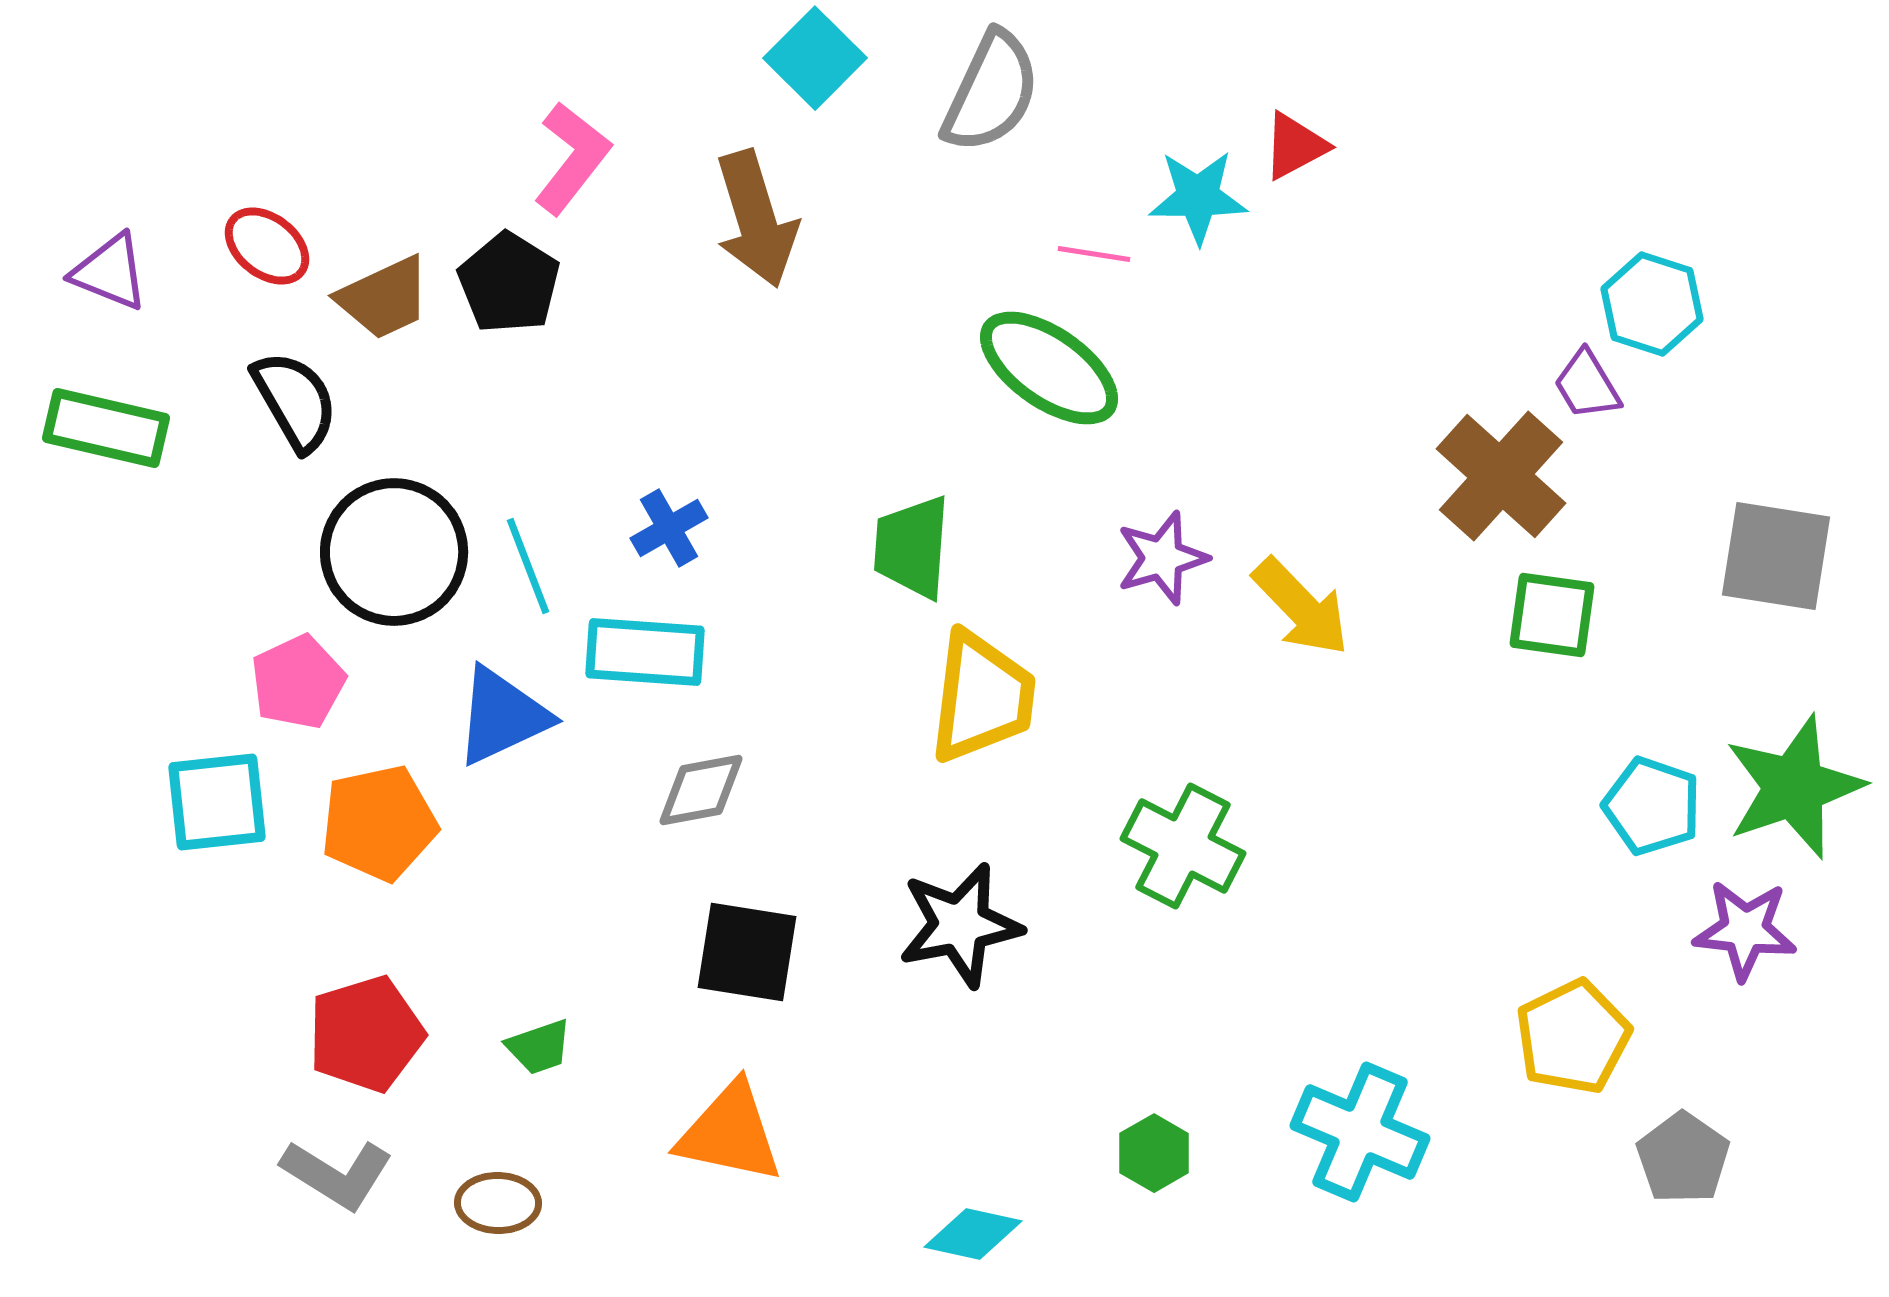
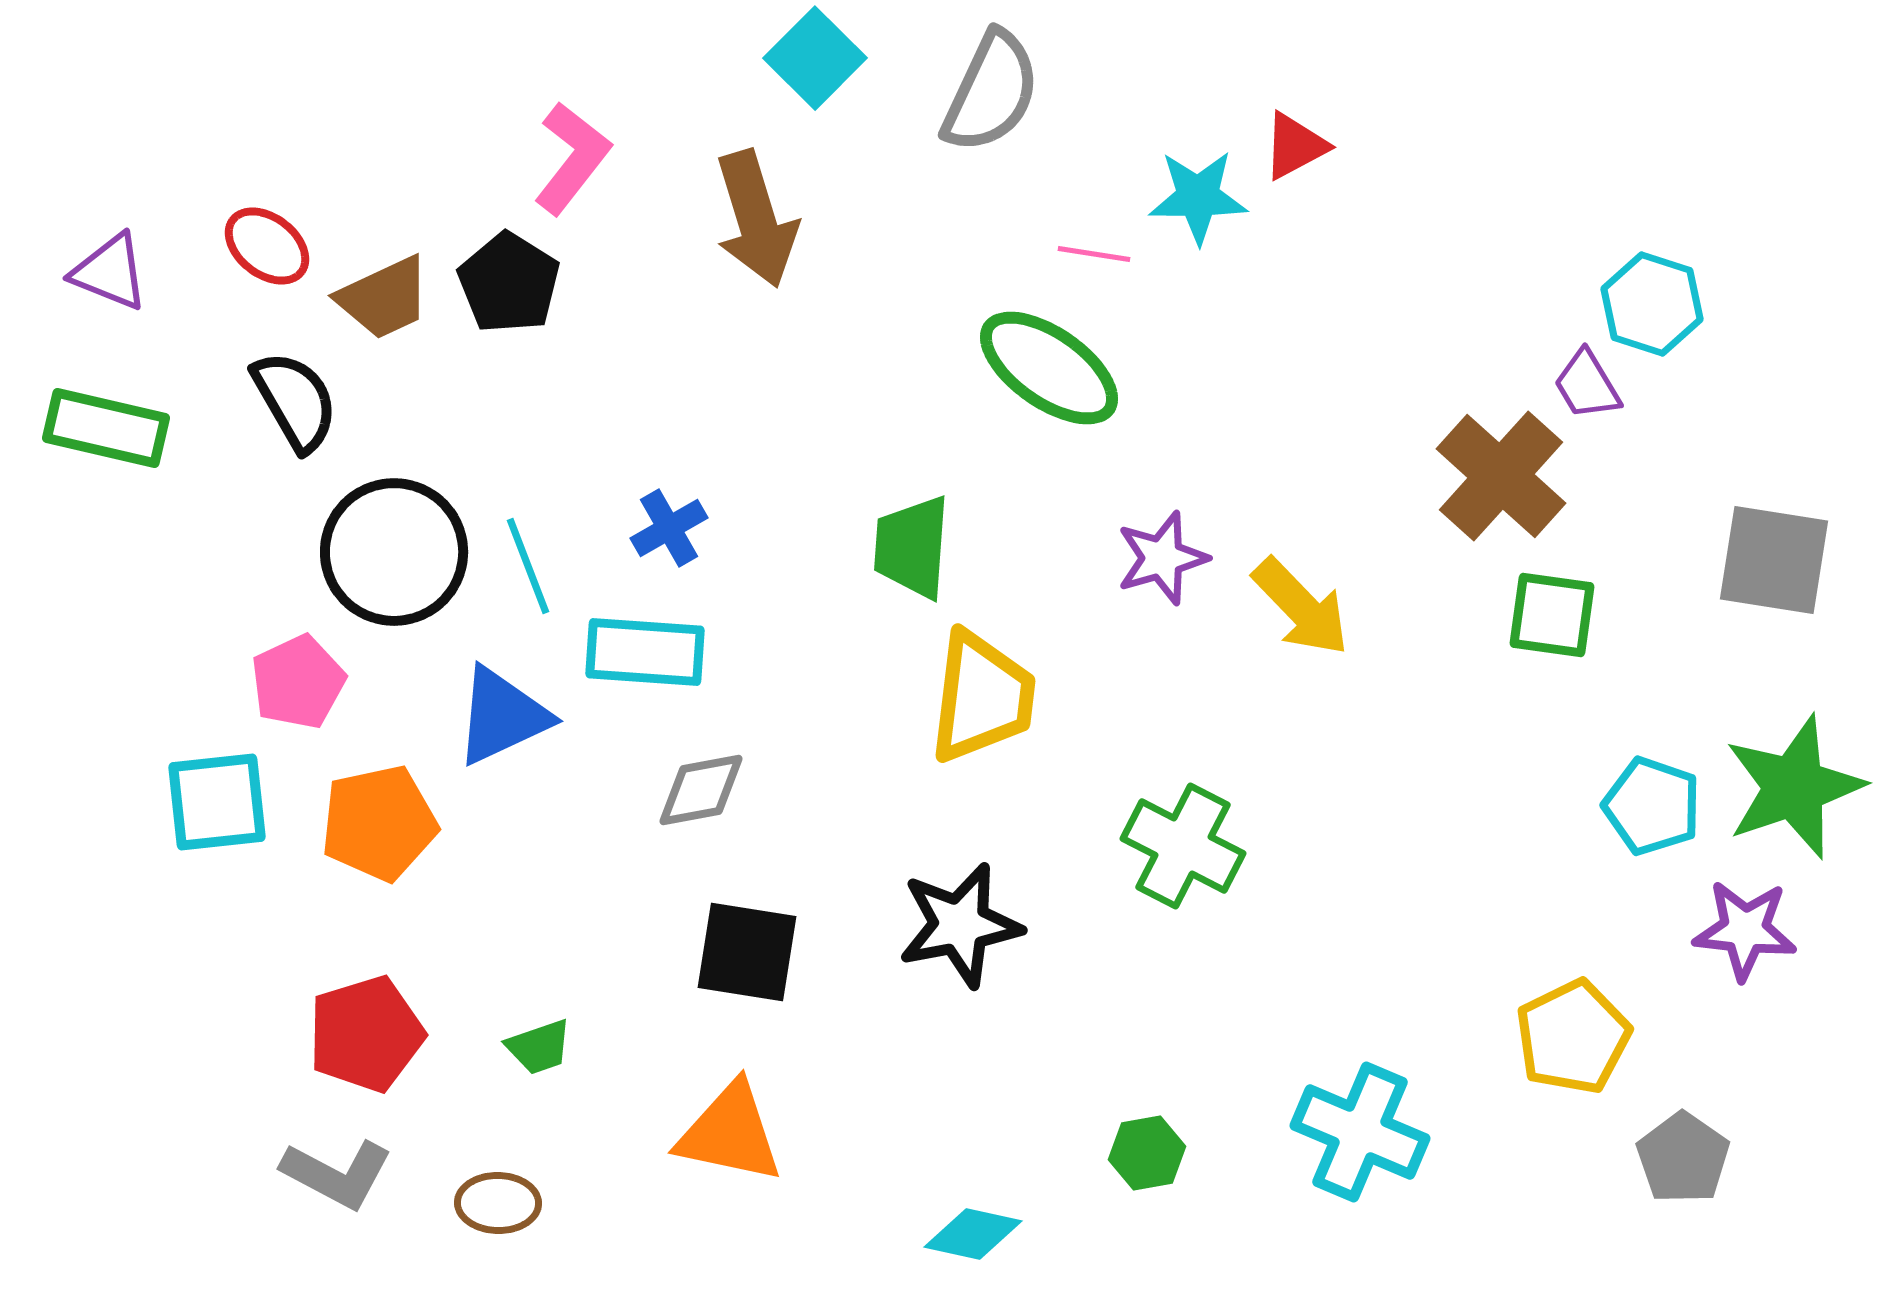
gray square at (1776, 556): moved 2 px left, 4 px down
green hexagon at (1154, 1153): moved 7 px left; rotated 20 degrees clockwise
gray L-shape at (337, 1174): rotated 4 degrees counterclockwise
